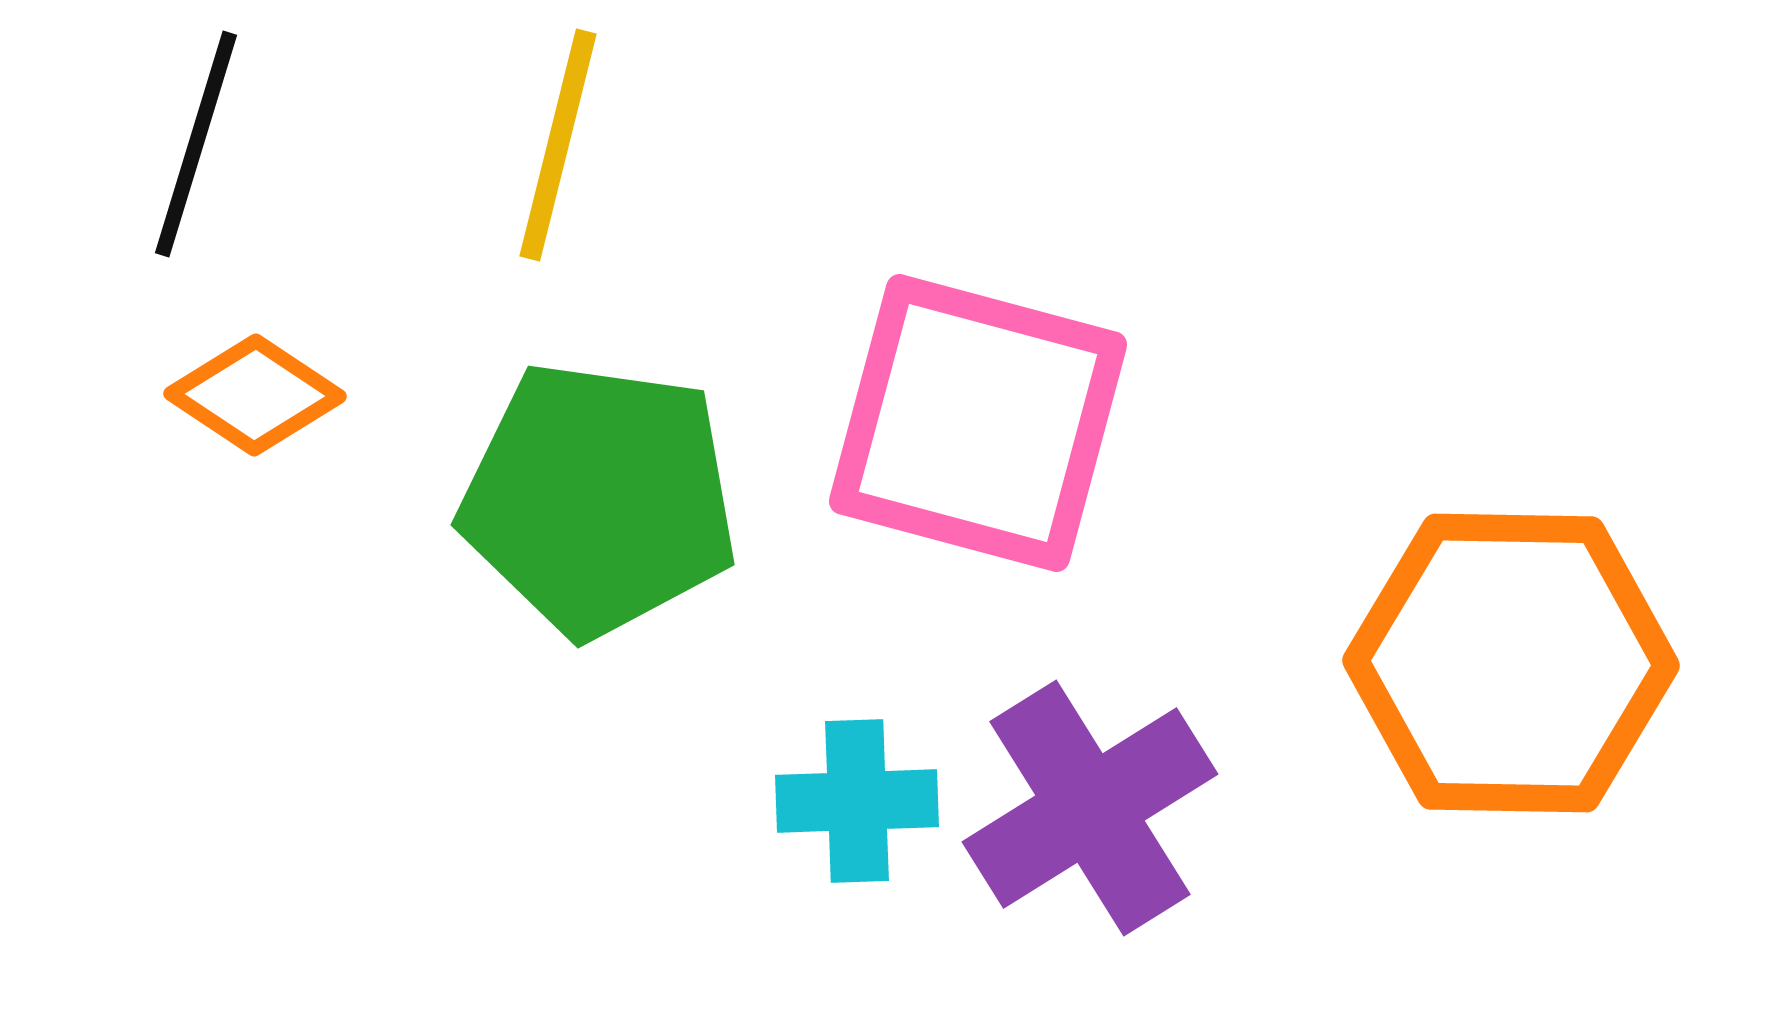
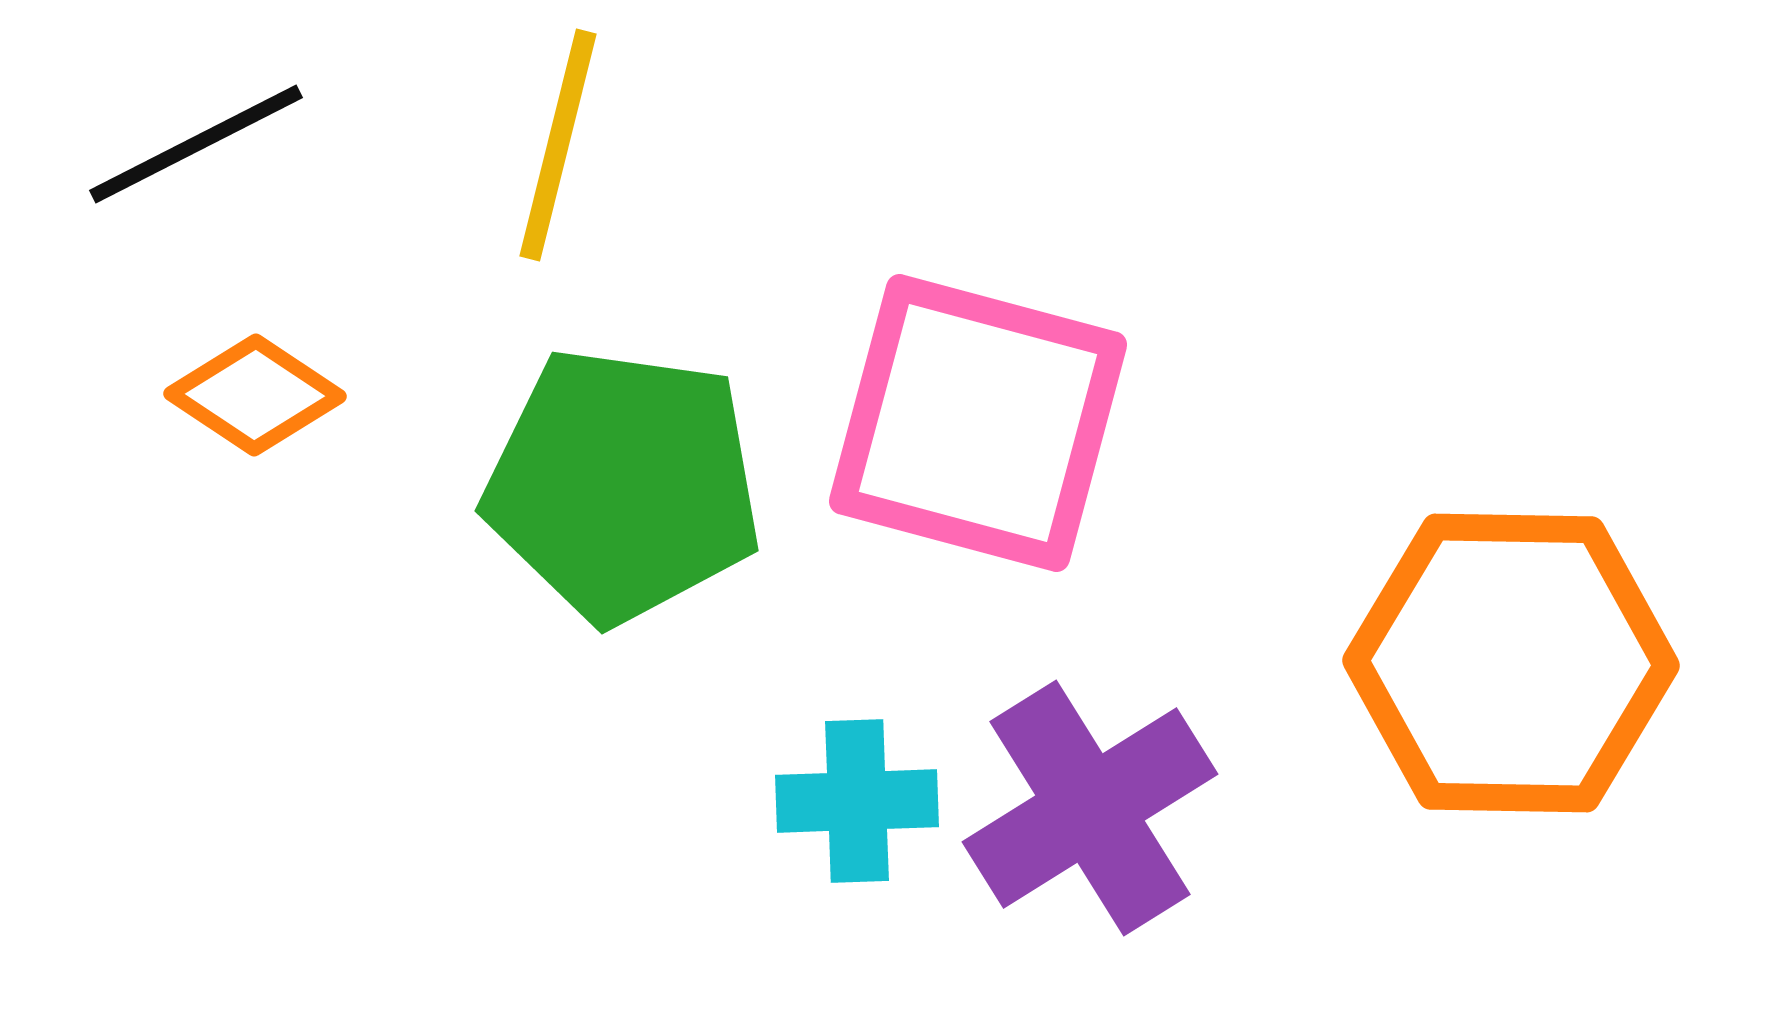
black line: rotated 46 degrees clockwise
green pentagon: moved 24 px right, 14 px up
